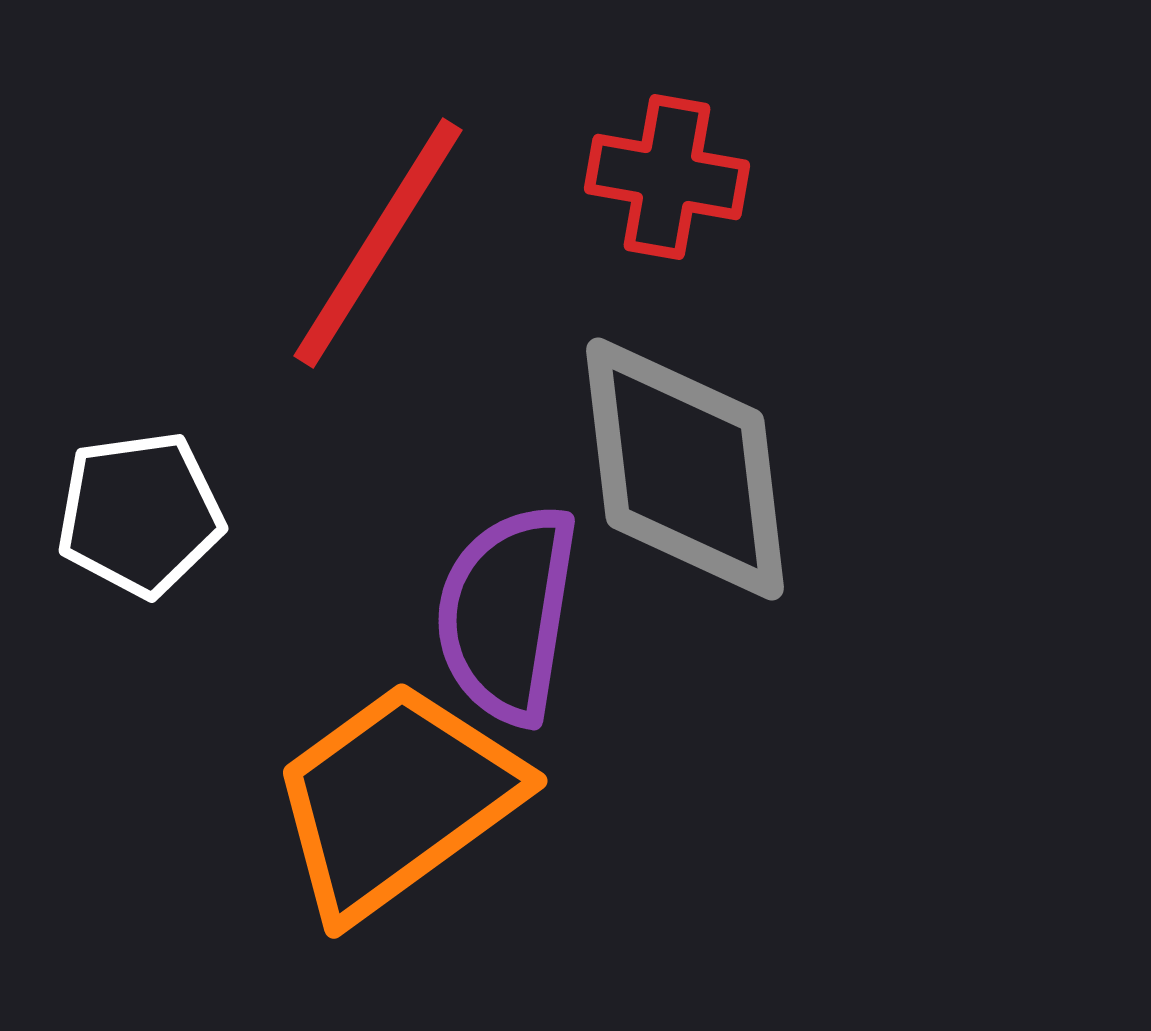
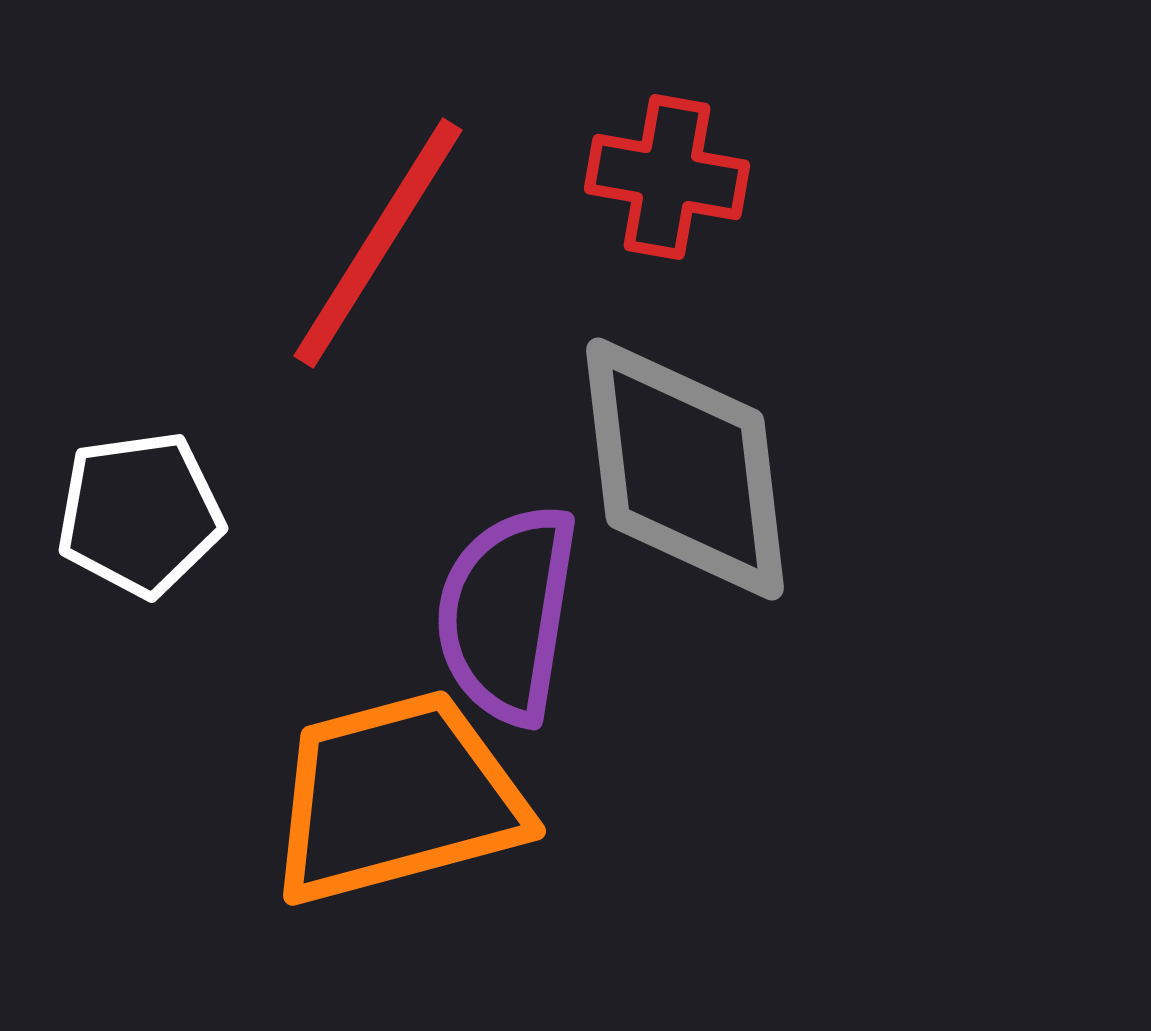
orange trapezoid: moved 1 px right, 2 px up; rotated 21 degrees clockwise
